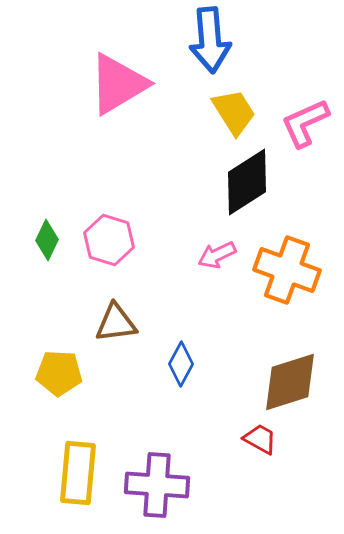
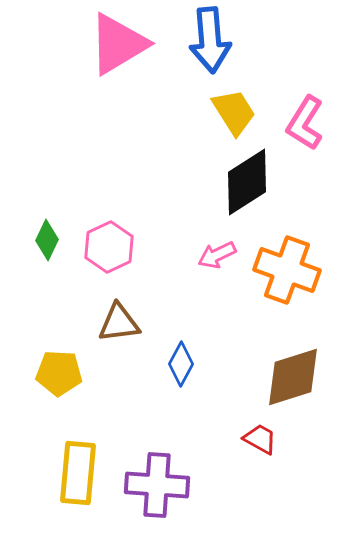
pink triangle: moved 40 px up
pink L-shape: rotated 34 degrees counterclockwise
pink hexagon: moved 7 px down; rotated 18 degrees clockwise
brown triangle: moved 3 px right
brown diamond: moved 3 px right, 5 px up
